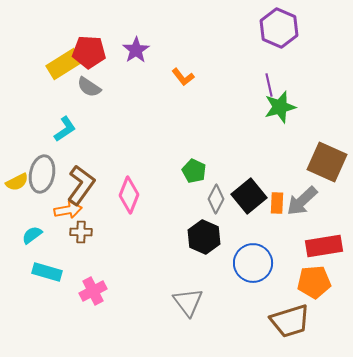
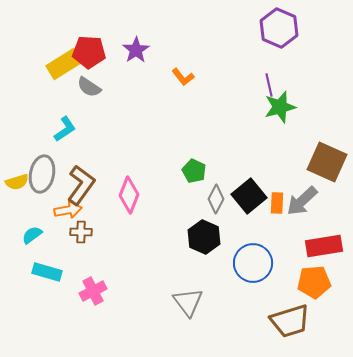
yellow semicircle: rotated 10 degrees clockwise
